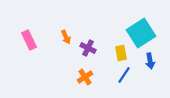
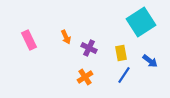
cyan square: moved 11 px up
purple cross: moved 1 px right
blue arrow: rotated 42 degrees counterclockwise
